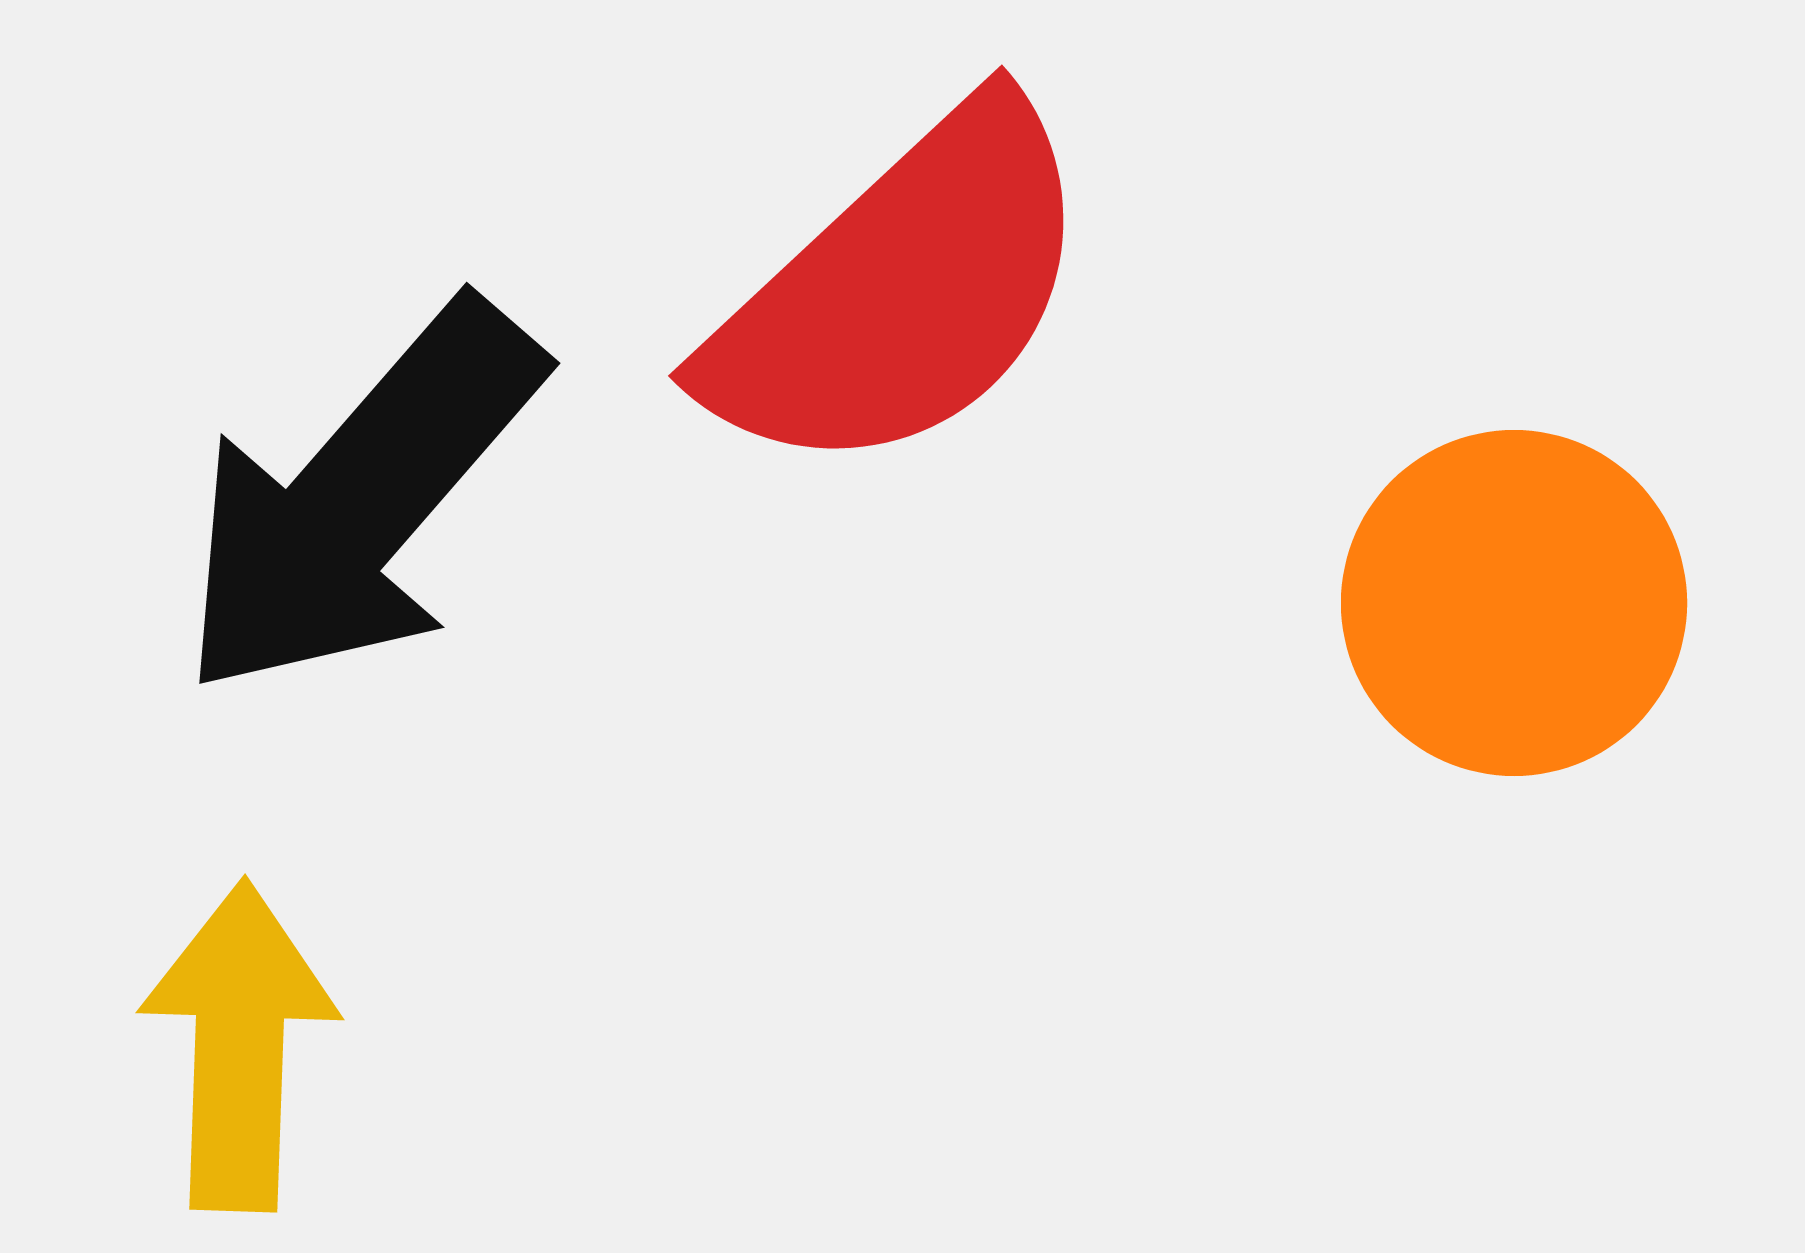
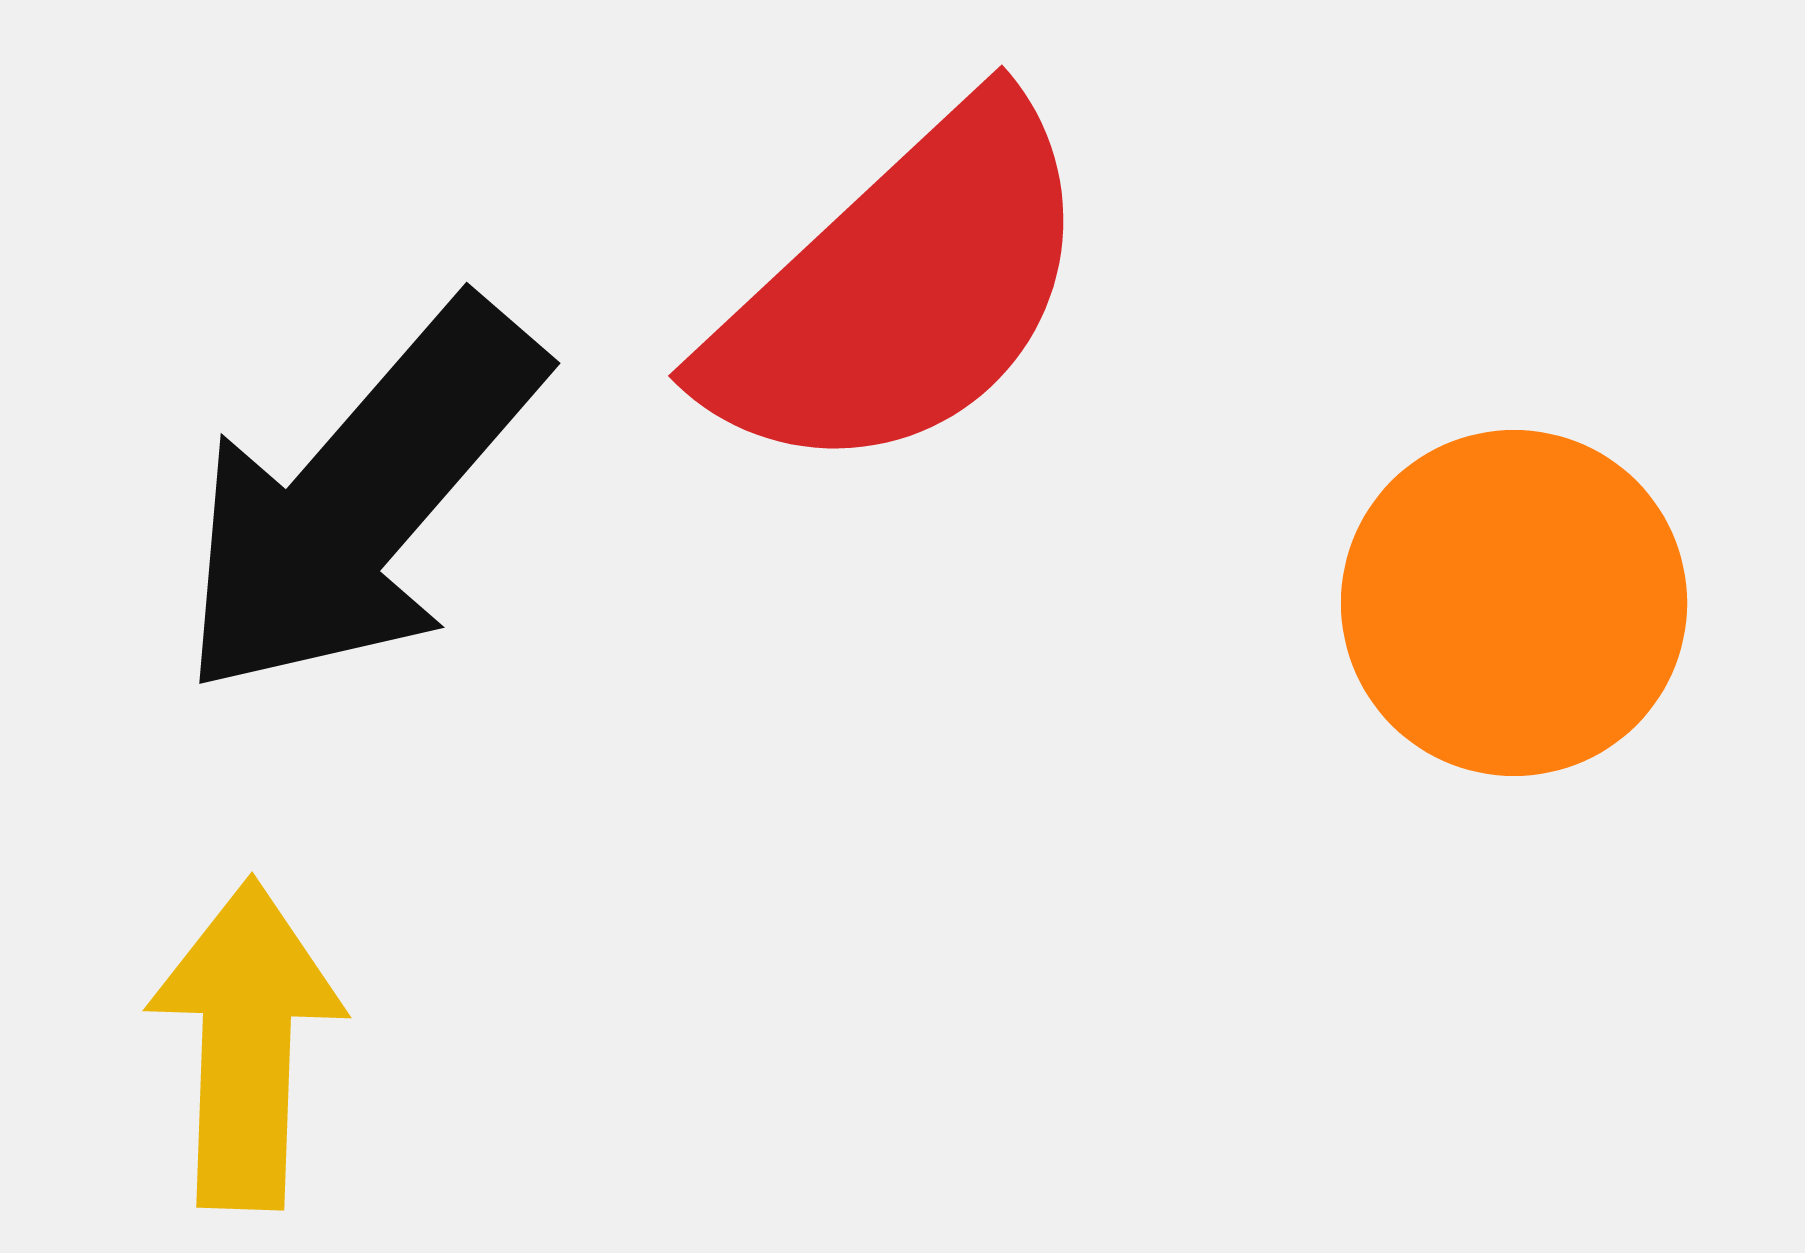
yellow arrow: moved 7 px right, 2 px up
